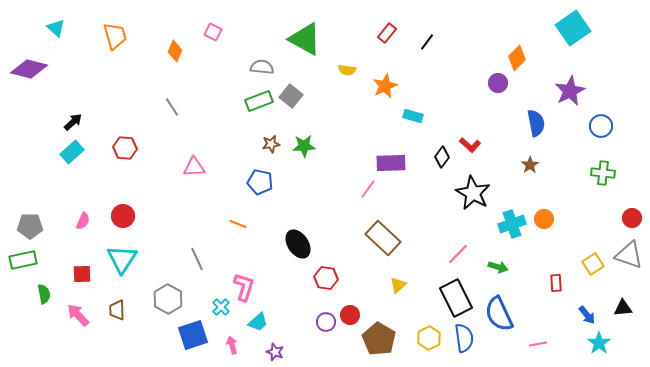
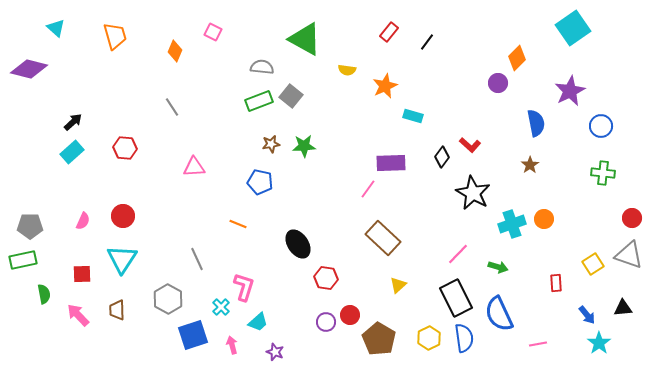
red rectangle at (387, 33): moved 2 px right, 1 px up
